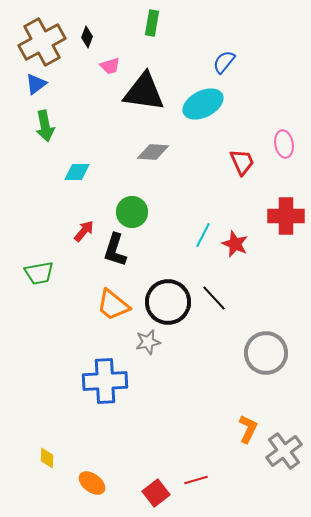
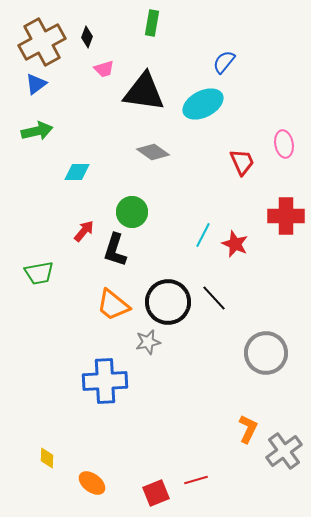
pink trapezoid: moved 6 px left, 3 px down
green arrow: moved 8 px left, 5 px down; rotated 92 degrees counterclockwise
gray diamond: rotated 32 degrees clockwise
red square: rotated 16 degrees clockwise
